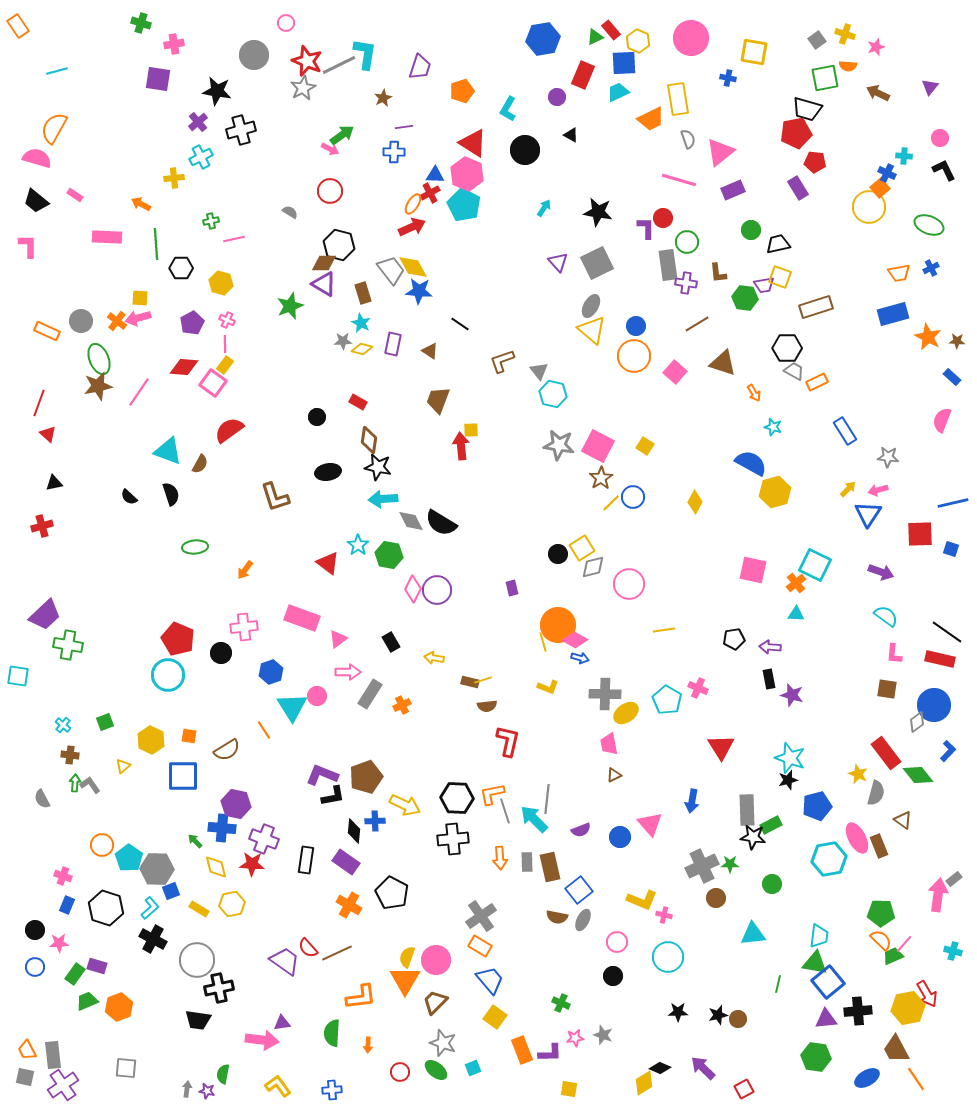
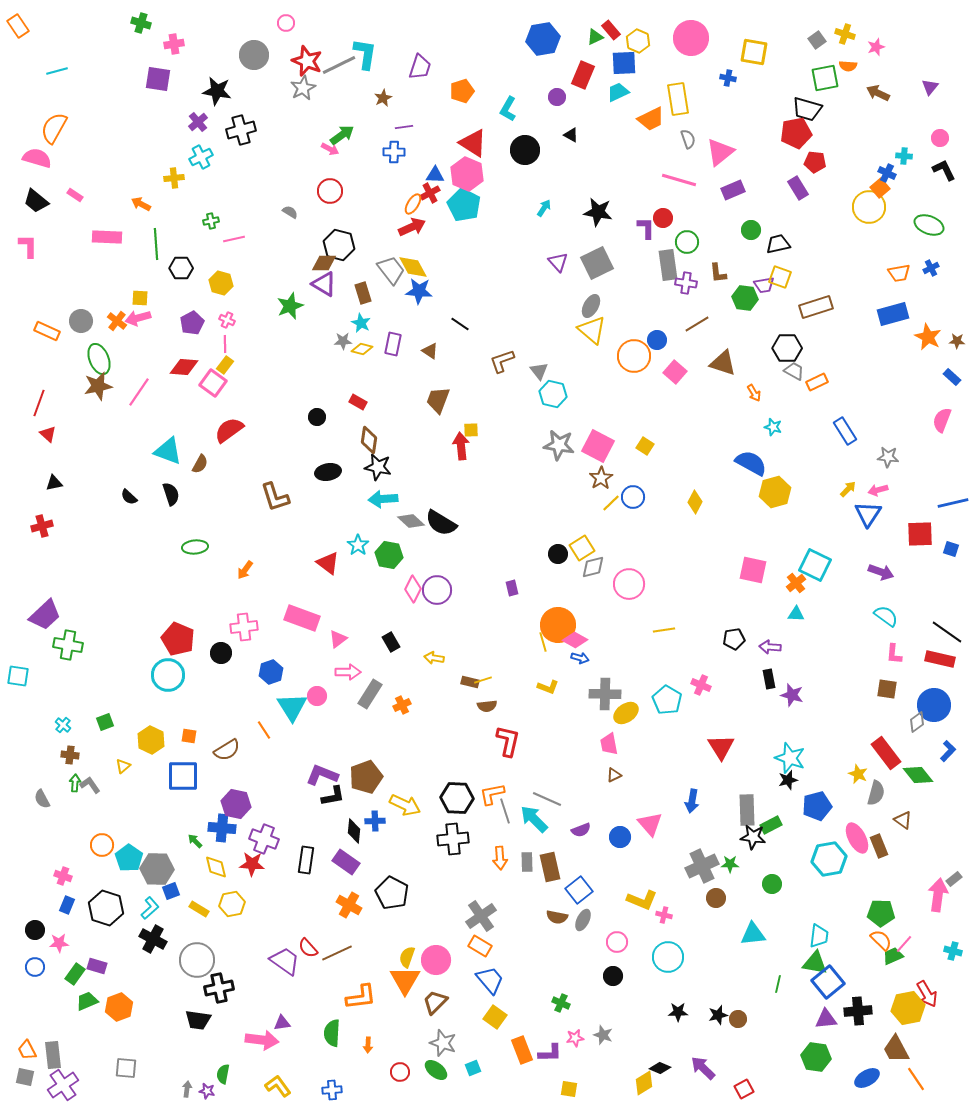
blue circle at (636, 326): moved 21 px right, 14 px down
gray diamond at (411, 521): rotated 20 degrees counterclockwise
pink cross at (698, 688): moved 3 px right, 3 px up
gray line at (547, 799): rotated 72 degrees counterclockwise
